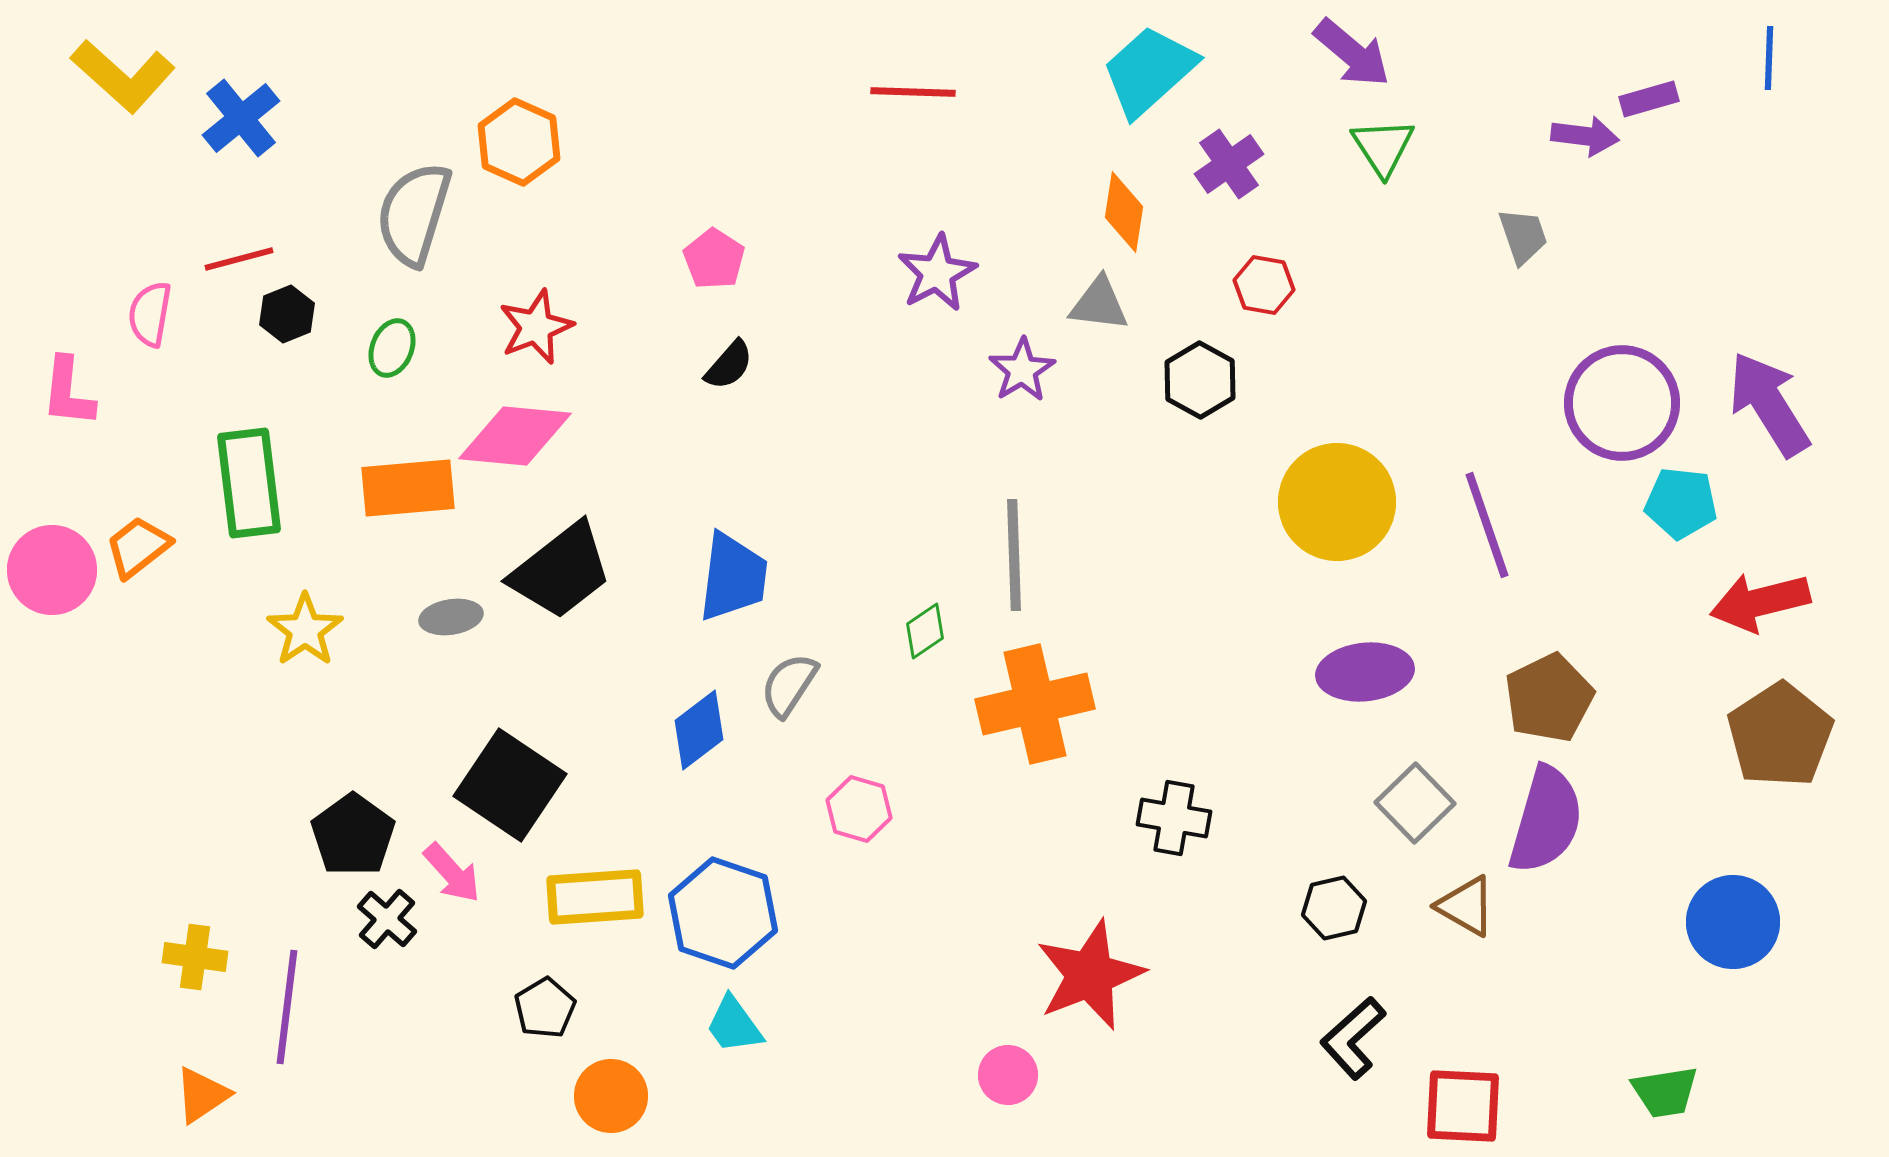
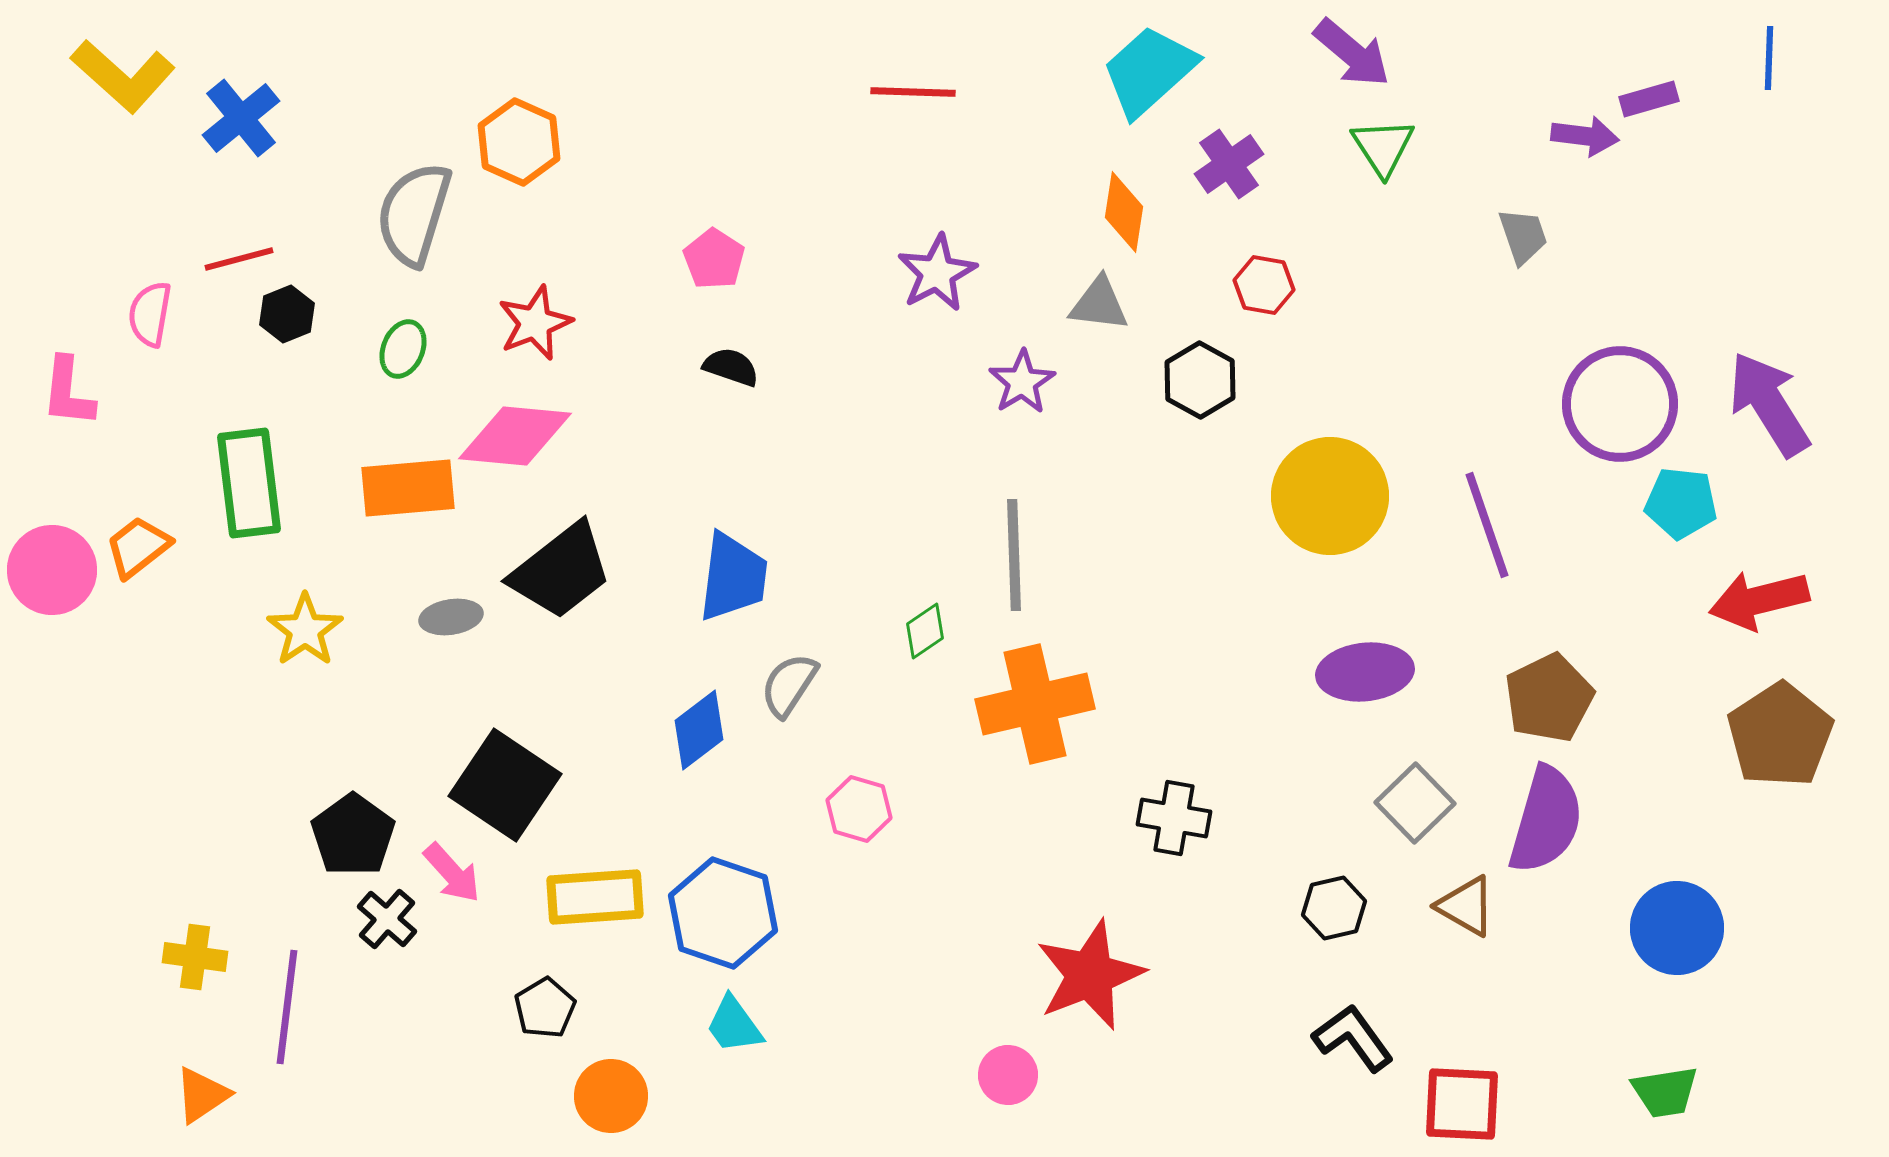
red star at (536, 327): moved 1 px left, 4 px up
green ellipse at (392, 348): moved 11 px right, 1 px down
black semicircle at (729, 365): moved 2 px right, 2 px down; rotated 112 degrees counterclockwise
purple star at (1022, 370): moved 12 px down
purple circle at (1622, 403): moved 2 px left, 1 px down
yellow circle at (1337, 502): moved 7 px left, 6 px up
red arrow at (1760, 602): moved 1 px left, 2 px up
black square at (510, 785): moved 5 px left
blue circle at (1733, 922): moved 56 px left, 6 px down
black L-shape at (1353, 1038): rotated 96 degrees clockwise
red square at (1463, 1106): moved 1 px left, 2 px up
